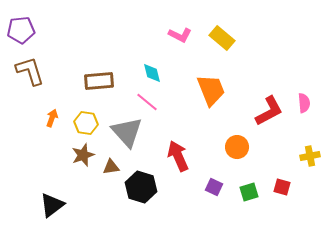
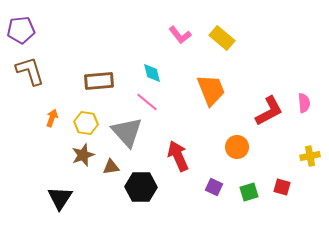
pink L-shape: rotated 25 degrees clockwise
black hexagon: rotated 16 degrees counterclockwise
black triangle: moved 8 px right, 7 px up; rotated 20 degrees counterclockwise
